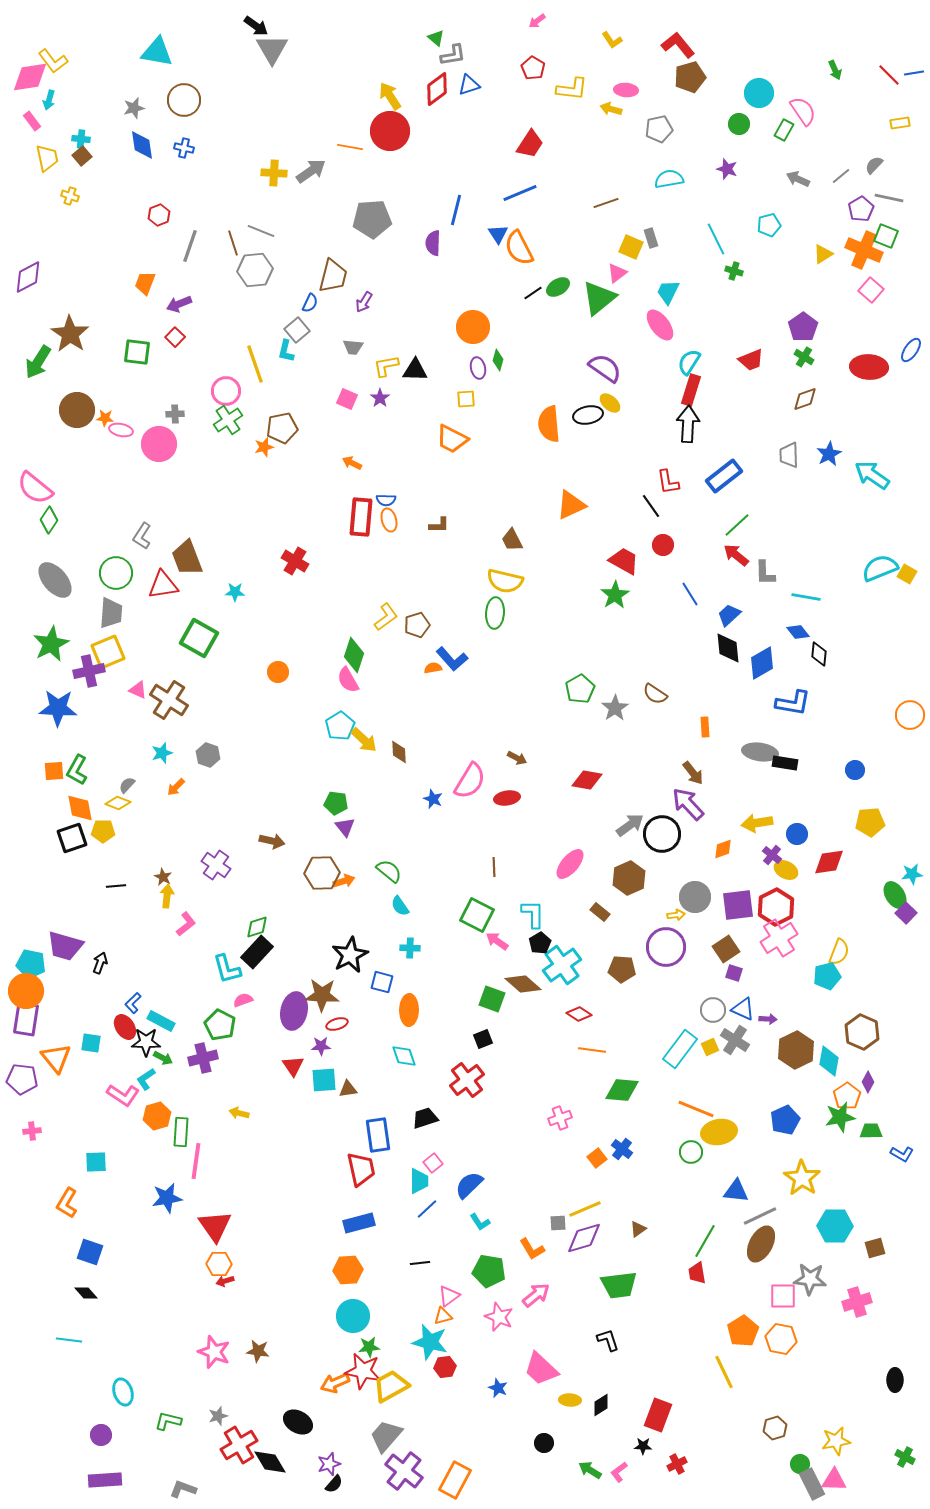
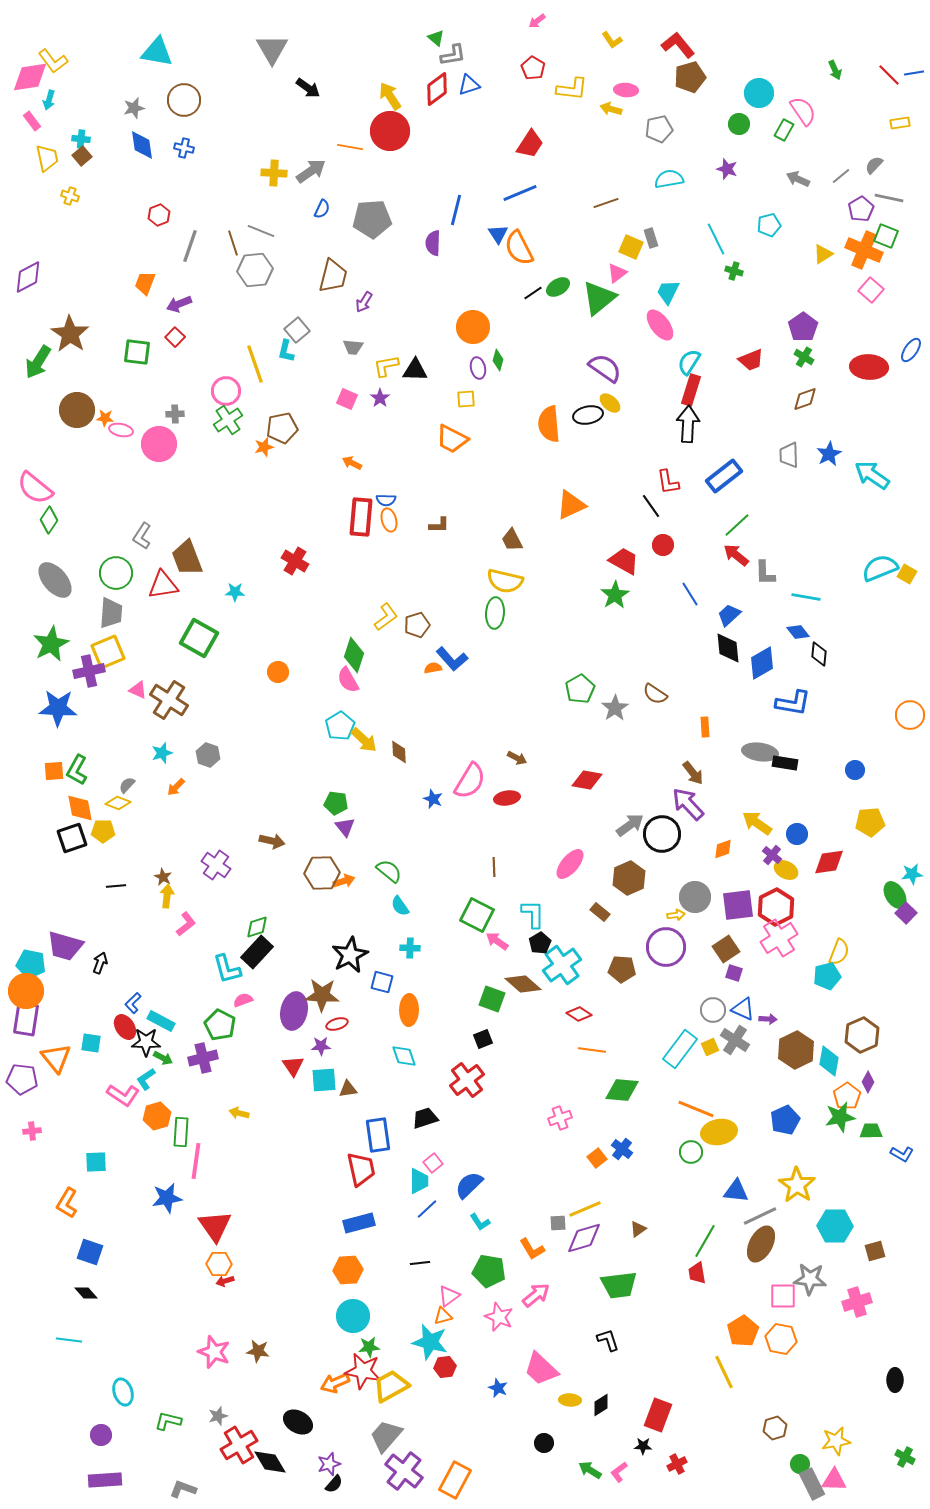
black arrow at (256, 26): moved 52 px right, 62 px down
blue semicircle at (310, 303): moved 12 px right, 94 px up
yellow arrow at (757, 823): rotated 44 degrees clockwise
brown hexagon at (862, 1032): moved 3 px down; rotated 12 degrees clockwise
yellow star at (802, 1178): moved 5 px left, 7 px down
brown square at (875, 1248): moved 3 px down
